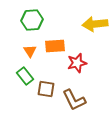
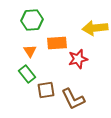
yellow arrow: moved 4 px down
orange rectangle: moved 2 px right, 3 px up
red star: moved 1 px right, 4 px up
green rectangle: moved 2 px right, 2 px up
brown square: moved 1 px down; rotated 18 degrees counterclockwise
brown L-shape: moved 1 px left, 1 px up
